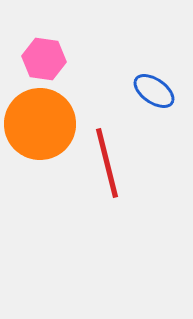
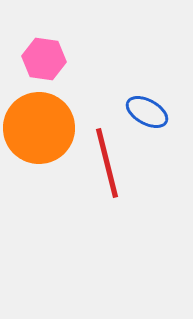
blue ellipse: moved 7 px left, 21 px down; rotated 6 degrees counterclockwise
orange circle: moved 1 px left, 4 px down
